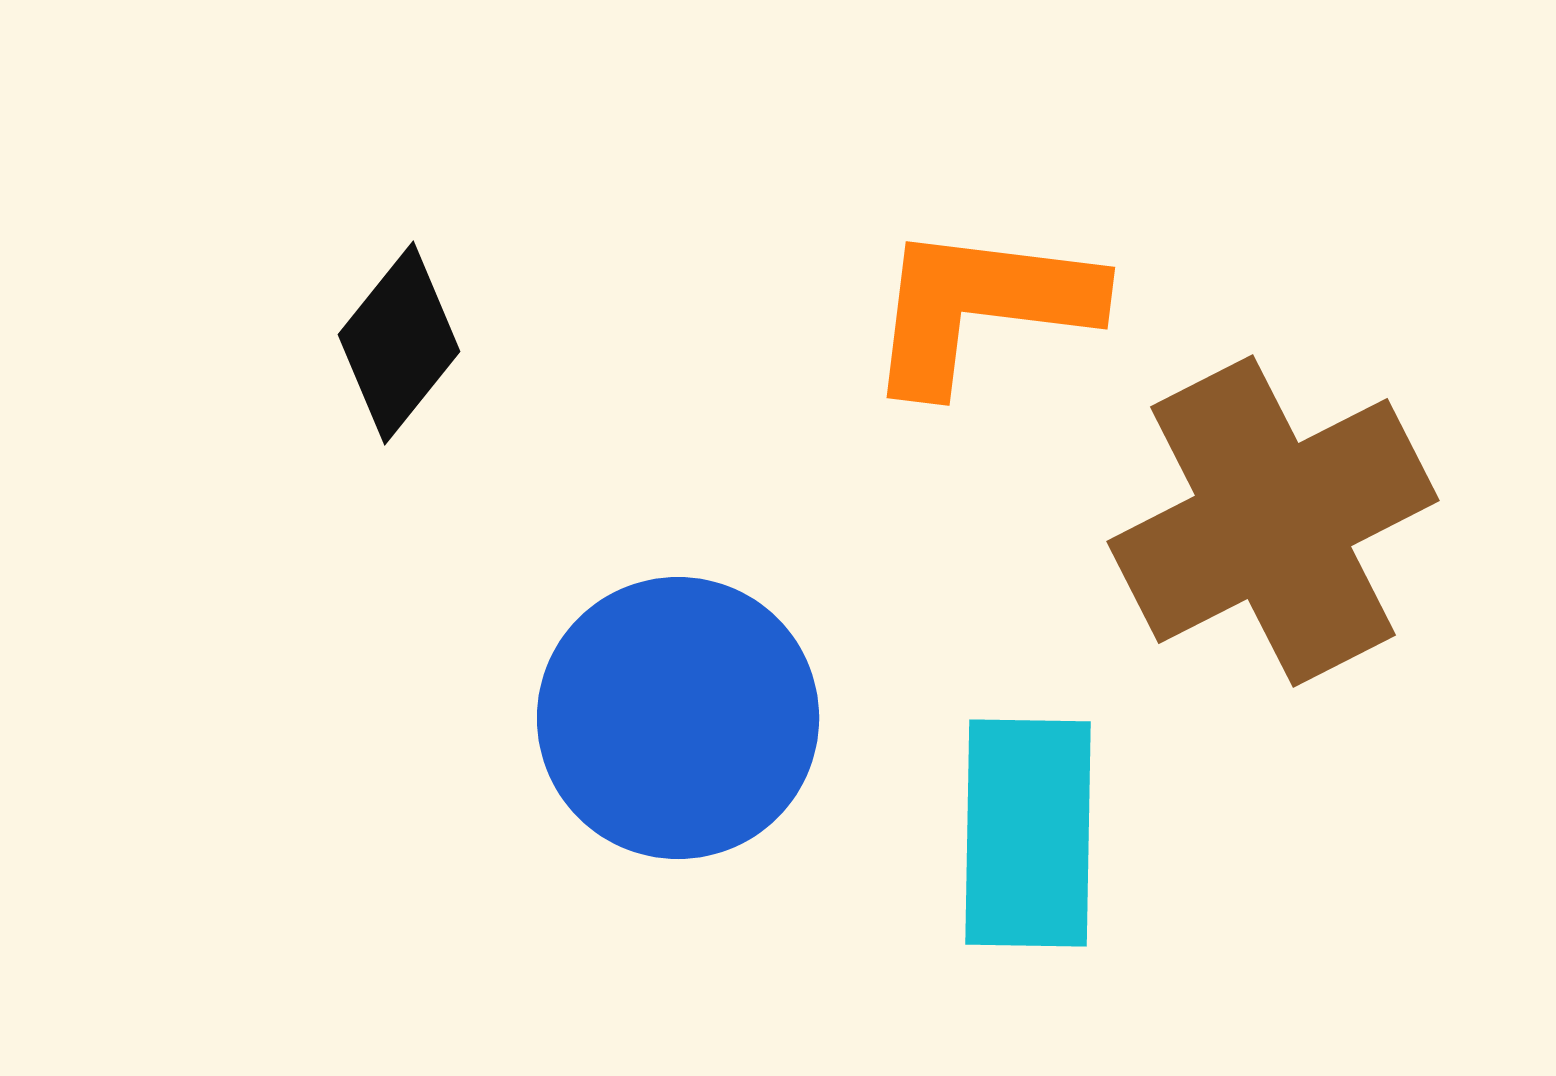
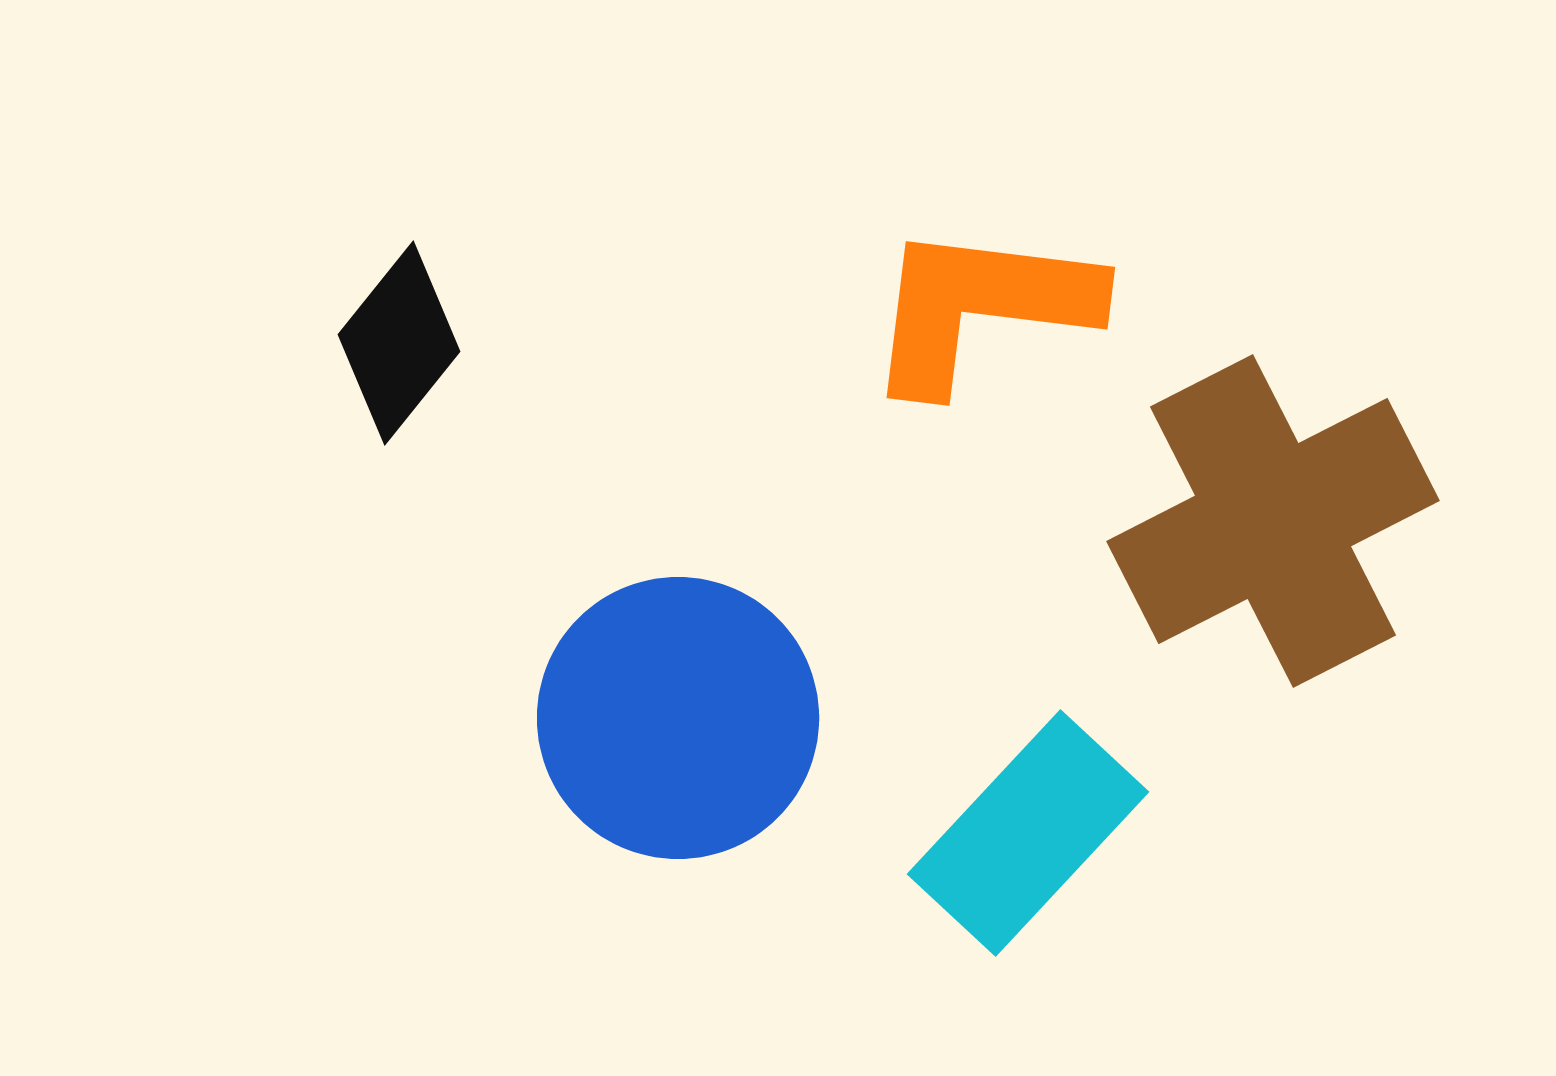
cyan rectangle: rotated 42 degrees clockwise
